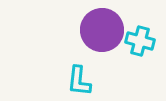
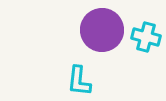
cyan cross: moved 6 px right, 4 px up
